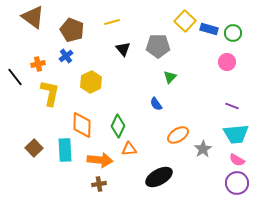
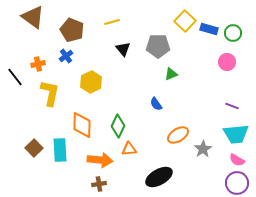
green triangle: moved 1 px right, 3 px up; rotated 24 degrees clockwise
cyan rectangle: moved 5 px left
